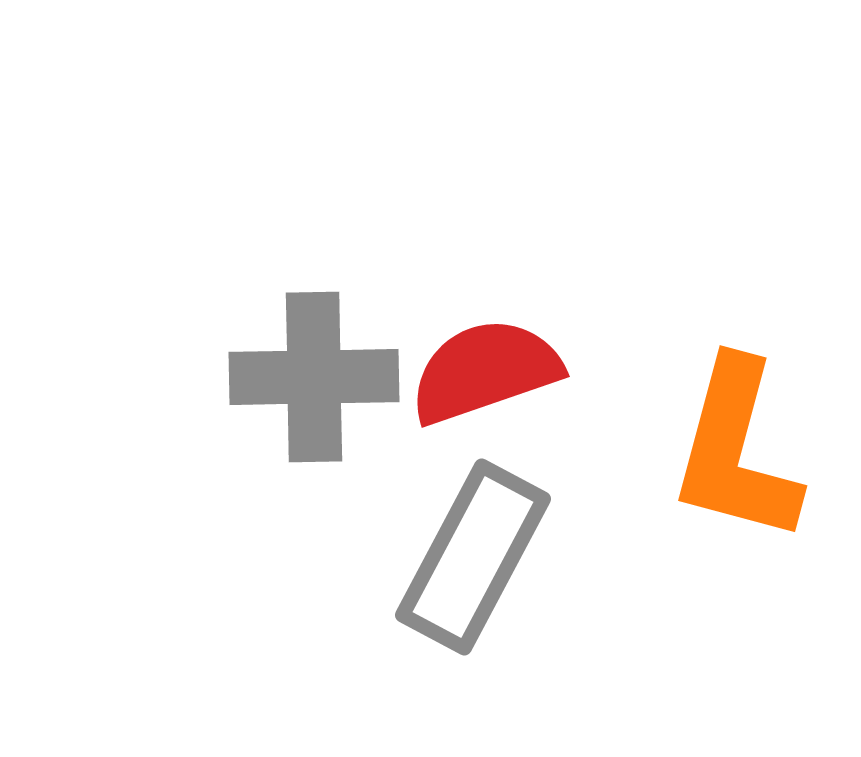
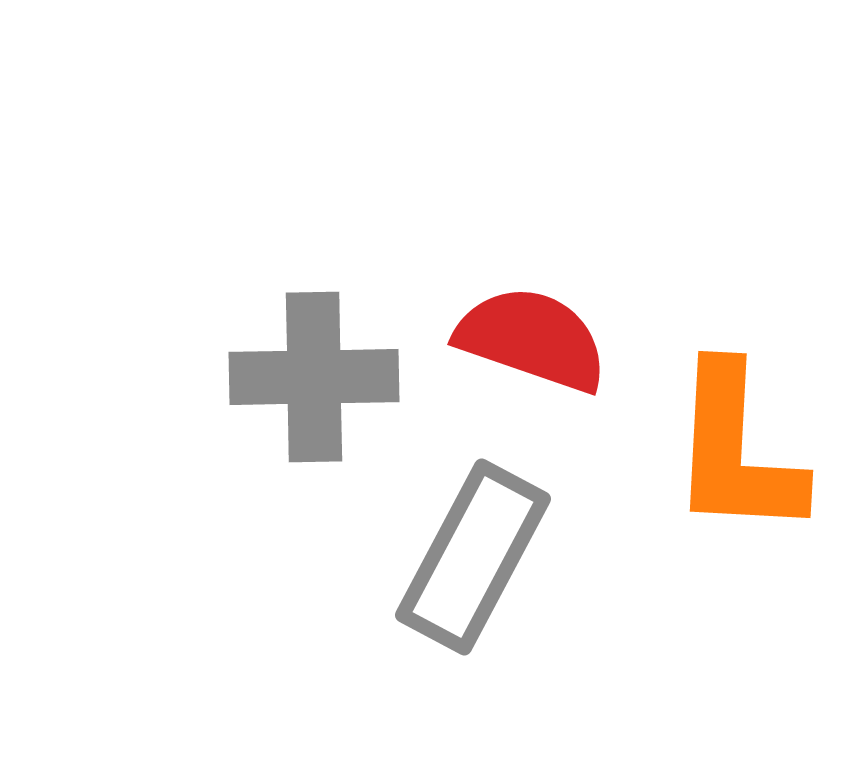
red semicircle: moved 47 px right, 32 px up; rotated 38 degrees clockwise
orange L-shape: rotated 12 degrees counterclockwise
